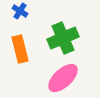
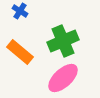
green cross: moved 3 px down
orange rectangle: moved 3 px down; rotated 36 degrees counterclockwise
